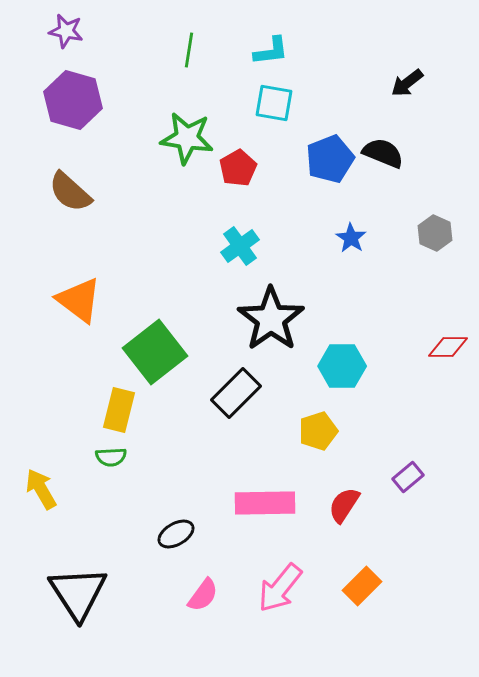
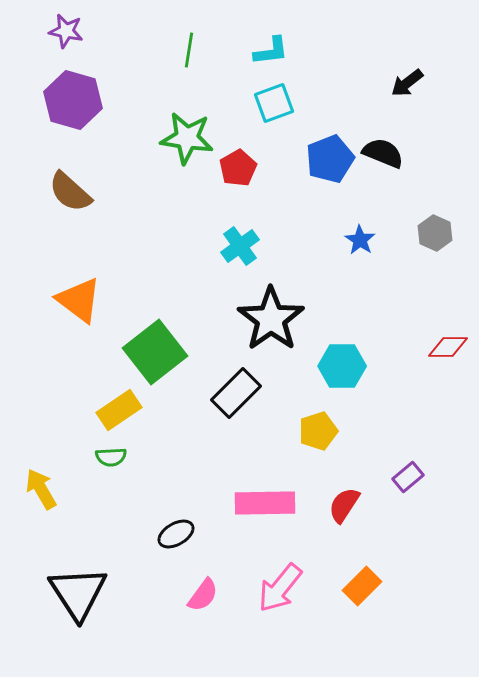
cyan square: rotated 30 degrees counterclockwise
blue star: moved 9 px right, 2 px down
yellow rectangle: rotated 42 degrees clockwise
